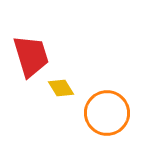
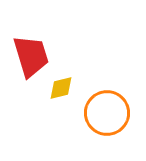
yellow diamond: rotated 72 degrees counterclockwise
